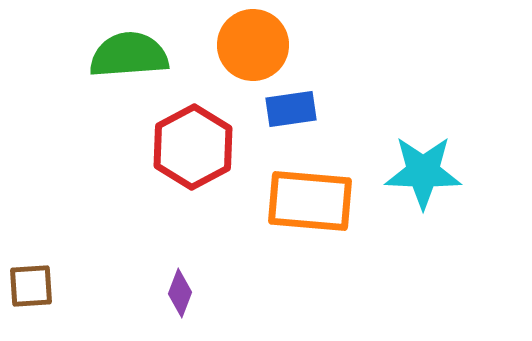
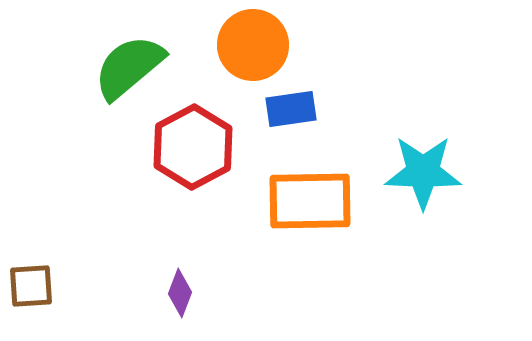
green semicircle: moved 12 px down; rotated 36 degrees counterclockwise
orange rectangle: rotated 6 degrees counterclockwise
